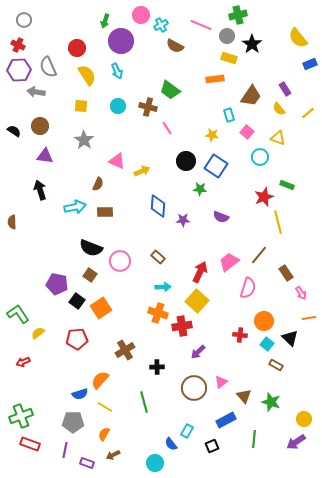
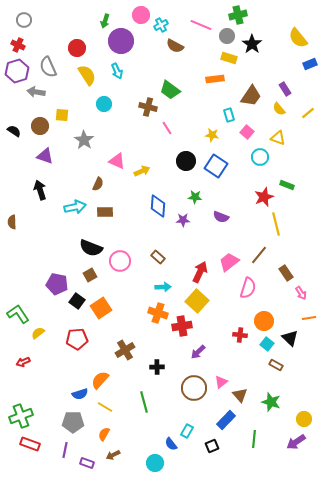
purple hexagon at (19, 70): moved 2 px left, 1 px down; rotated 15 degrees counterclockwise
yellow square at (81, 106): moved 19 px left, 9 px down
cyan circle at (118, 106): moved 14 px left, 2 px up
purple triangle at (45, 156): rotated 12 degrees clockwise
green star at (200, 189): moved 5 px left, 8 px down
yellow line at (278, 222): moved 2 px left, 2 px down
brown square at (90, 275): rotated 24 degrees clockwise
brown triangle at (244, 396): moved 4 px left, 1 px up
blue rectangle at (226, 420): rotated 18 degrees counterclockwise
